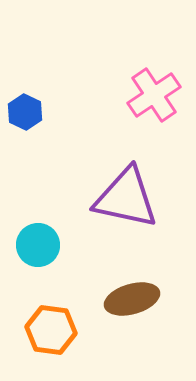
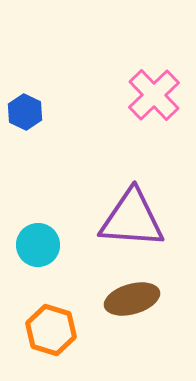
pink cross: rotated 10 degrees counterclockwise
purple triangle: moved 6 px right, 21 px down; rotated 8 degrees counterclockwise
orange hexagon: rotated 9 degrees clockwise
